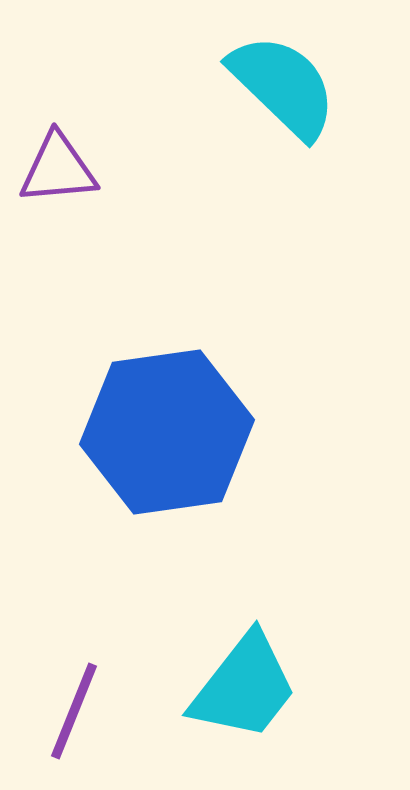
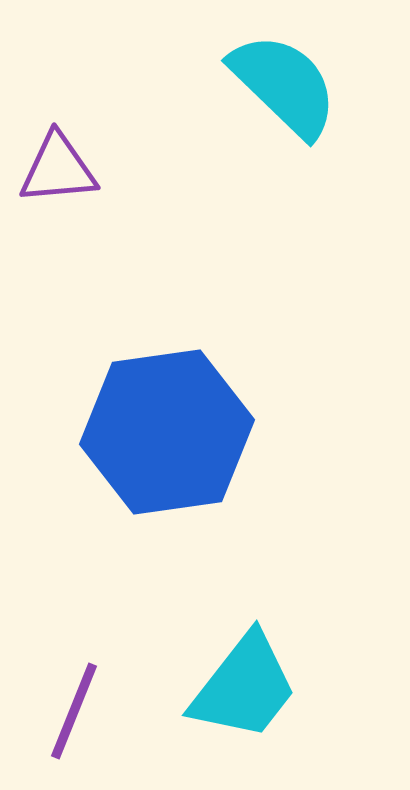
cyan semicircle: moved 1 px right, 1 px up
